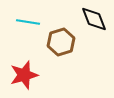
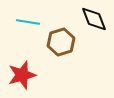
red star: moved 2 px left
